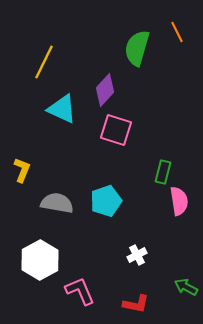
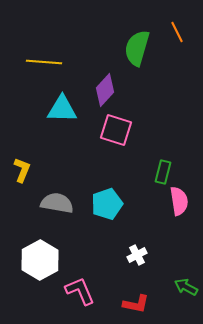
yellow line: rotated 68 degrees clockwise
cyan triangle: rotated 24 degrees counterclockwise
cyan pentagon: moved 1 px right, 3 px down
